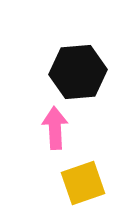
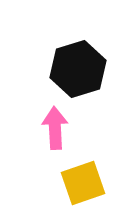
black hexagon: moved 3 px up; rotated 12 degrees counterclockwise
